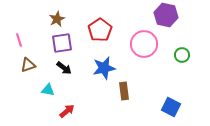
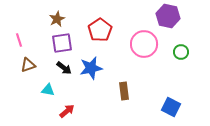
purple hexagon: moved 2 px right, 1 px down
green circle: moved 1 px left, 3 px up
blue star: moved 13 px left
